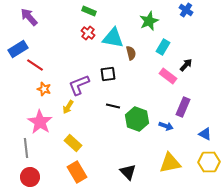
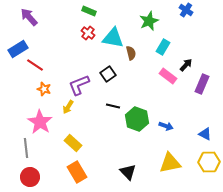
black square: rotated 28 degrees counterclockwise
purple rectangle: moved 19 px right, 23 px up
